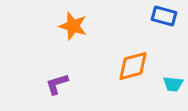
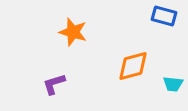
orange star: moved 6 px down
purple L-shape: moved 3 px left
